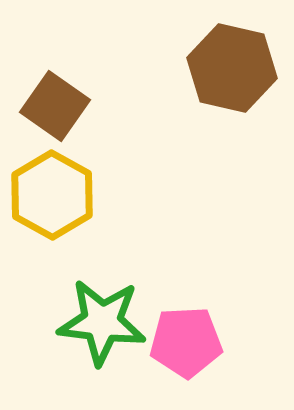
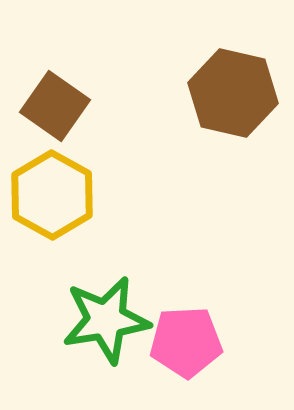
brown hexagon: moved 1 px right, 25 px down
green star: moved 4 px right, 2 px up; rotated 16 degrees counterclockwise
